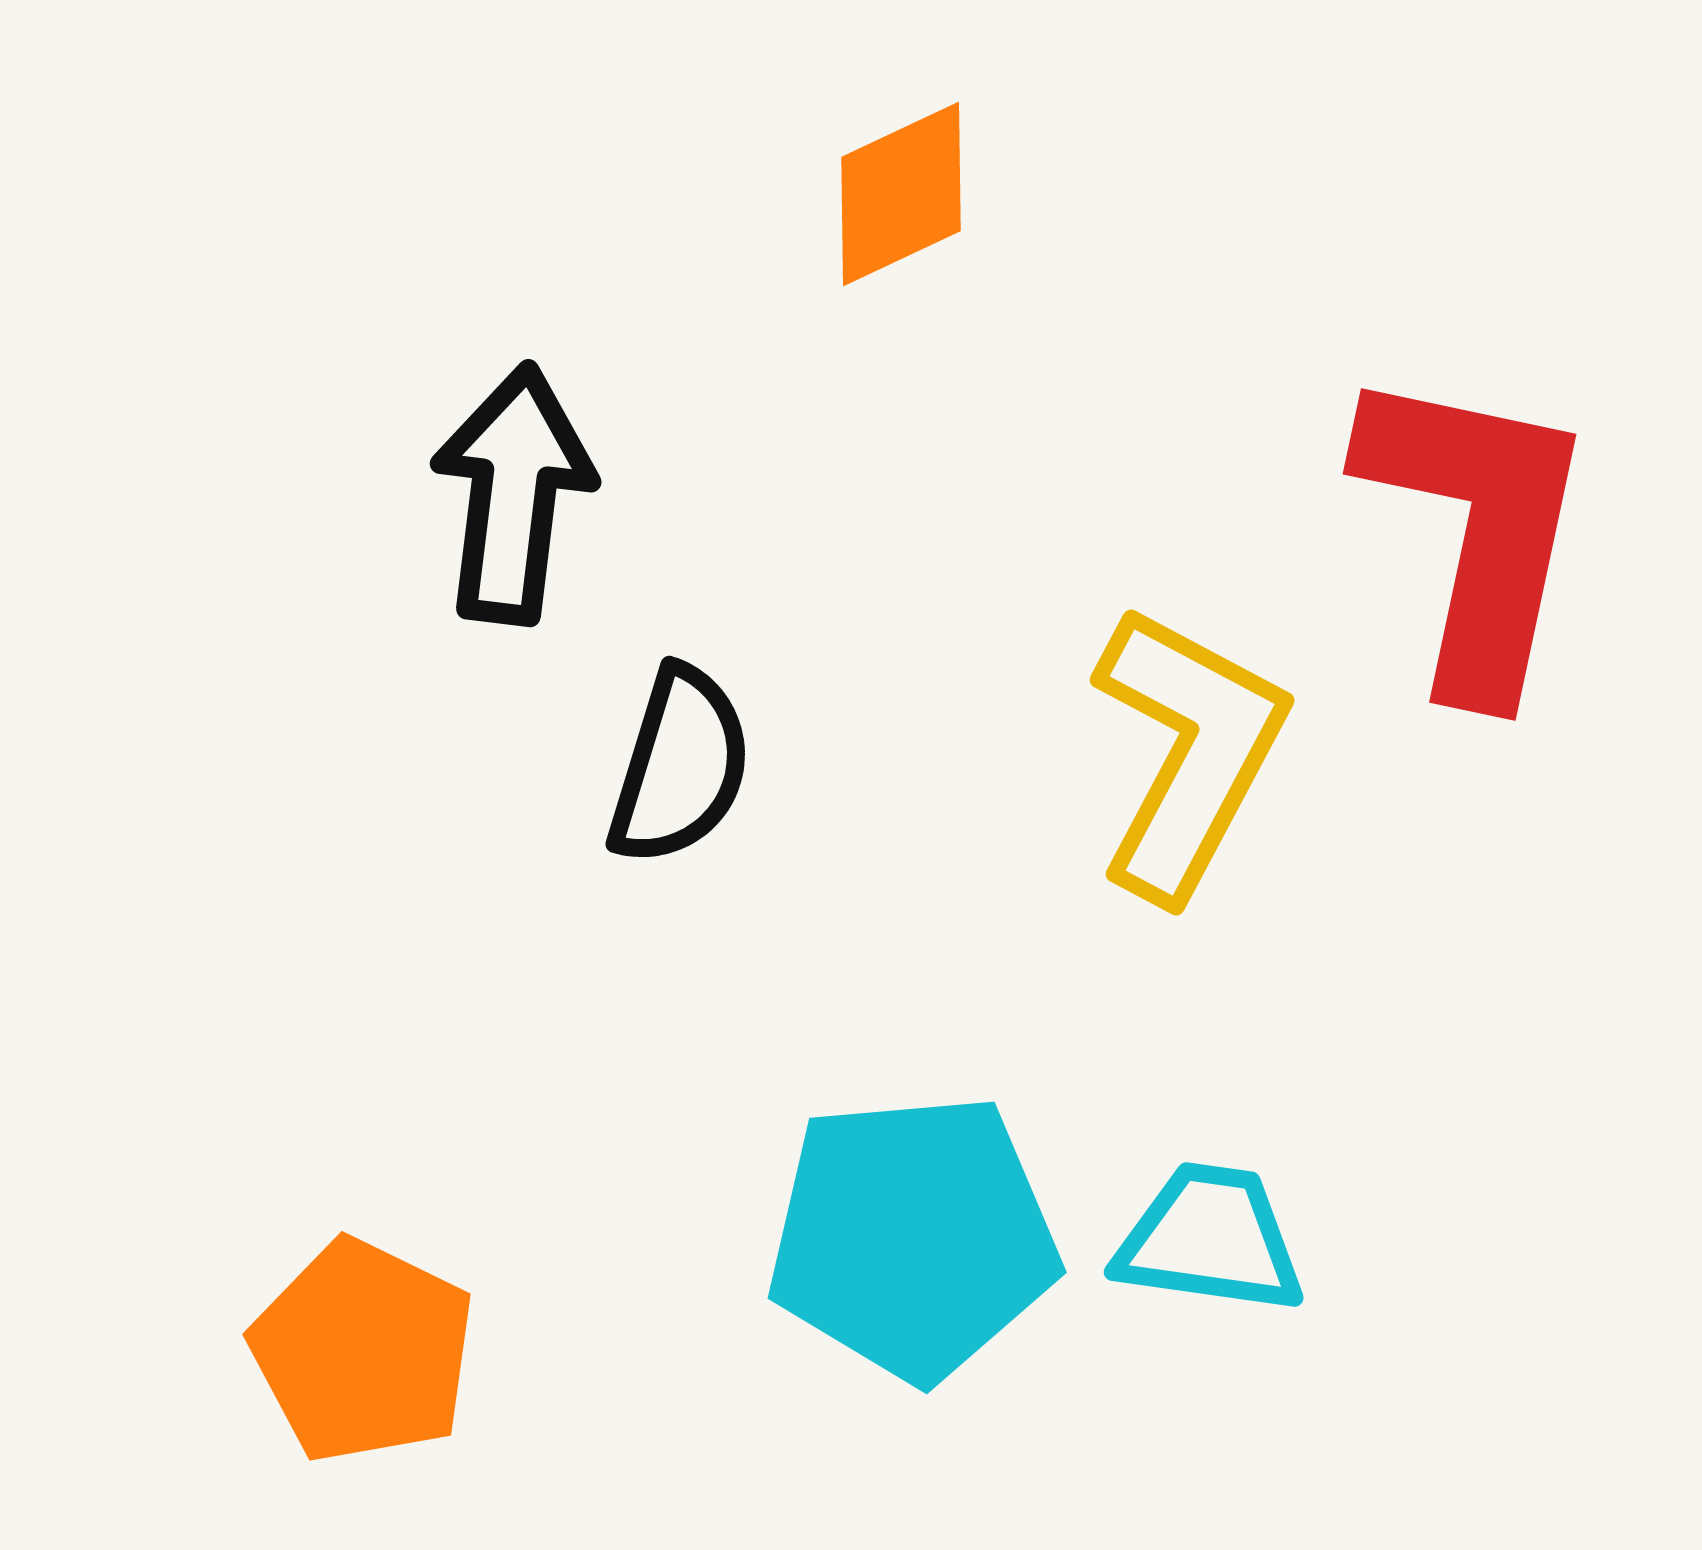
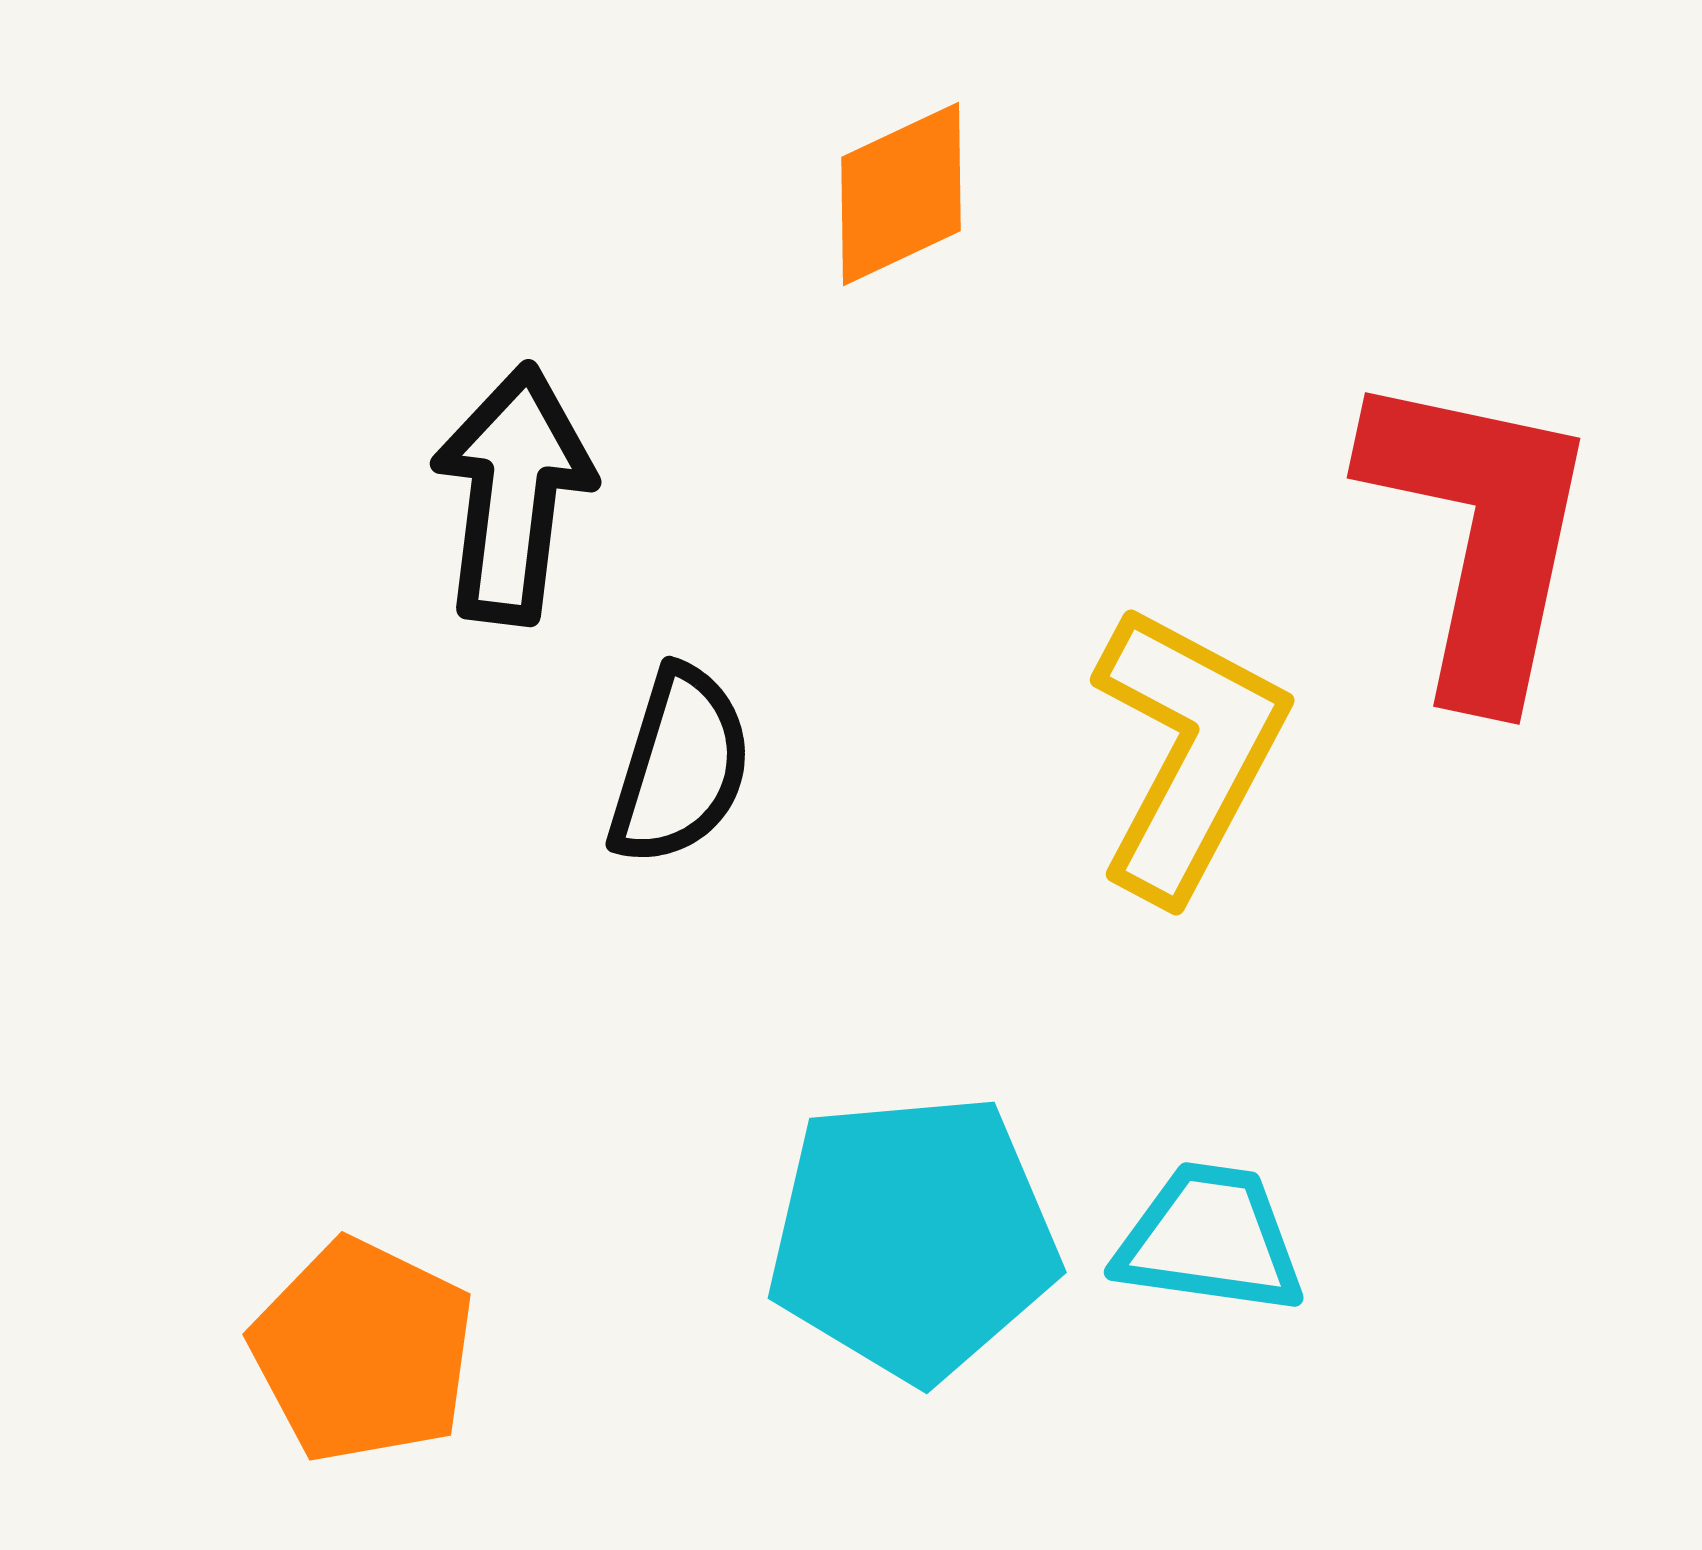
red L-shape: moved 4 px right, 4 px down
